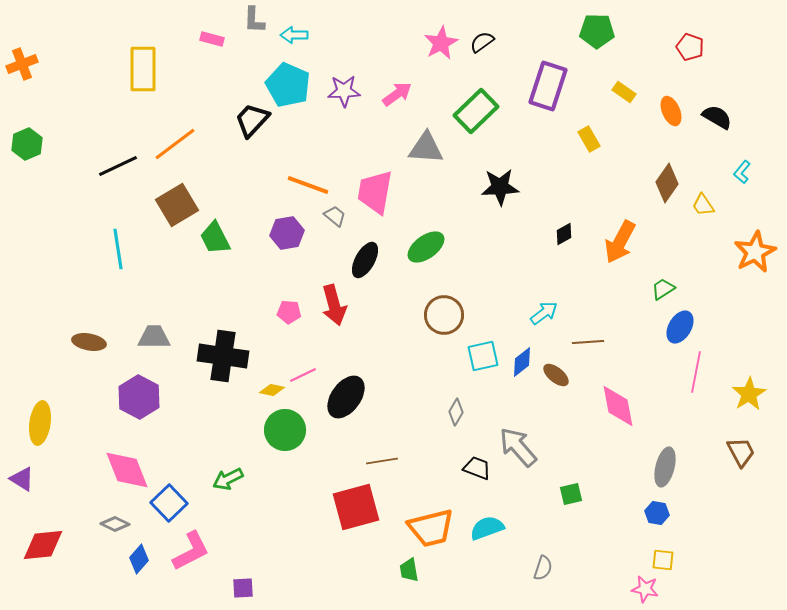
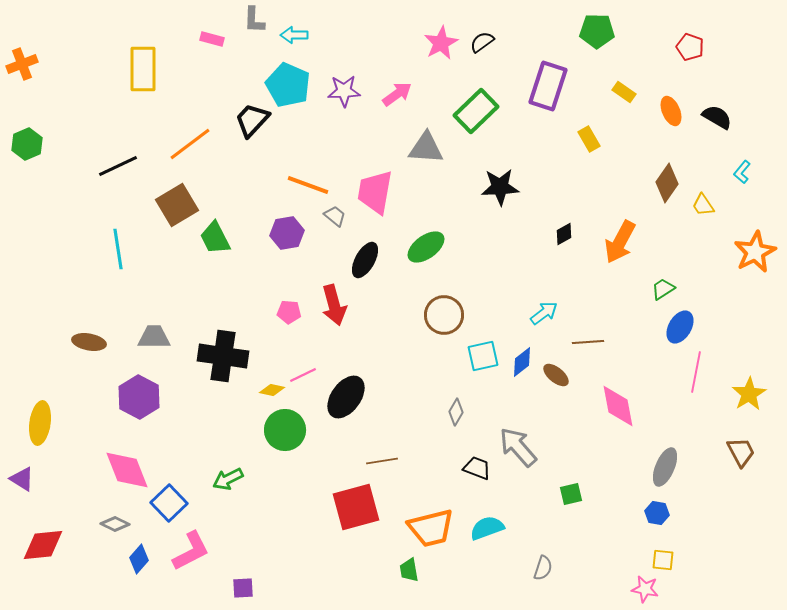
orange line at (175, 144): moved 15 px right
gray ellipse at (665, 467): rotated 9 degrees clockwise
